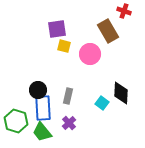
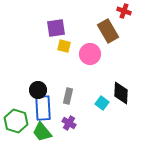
purple square: moved 1 px left, 1 px up
purple cross: rotated 16 degrees counterclockwise
